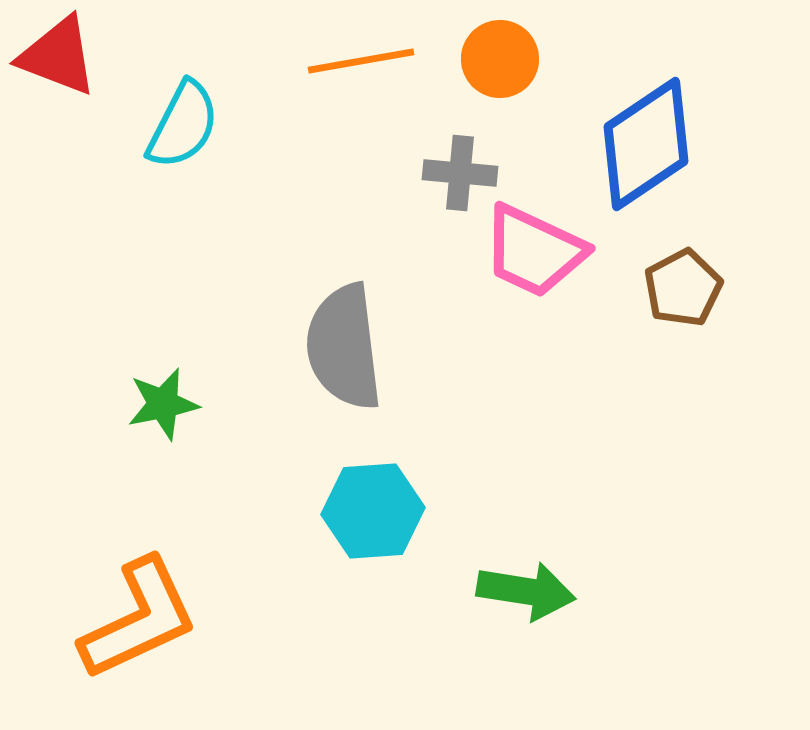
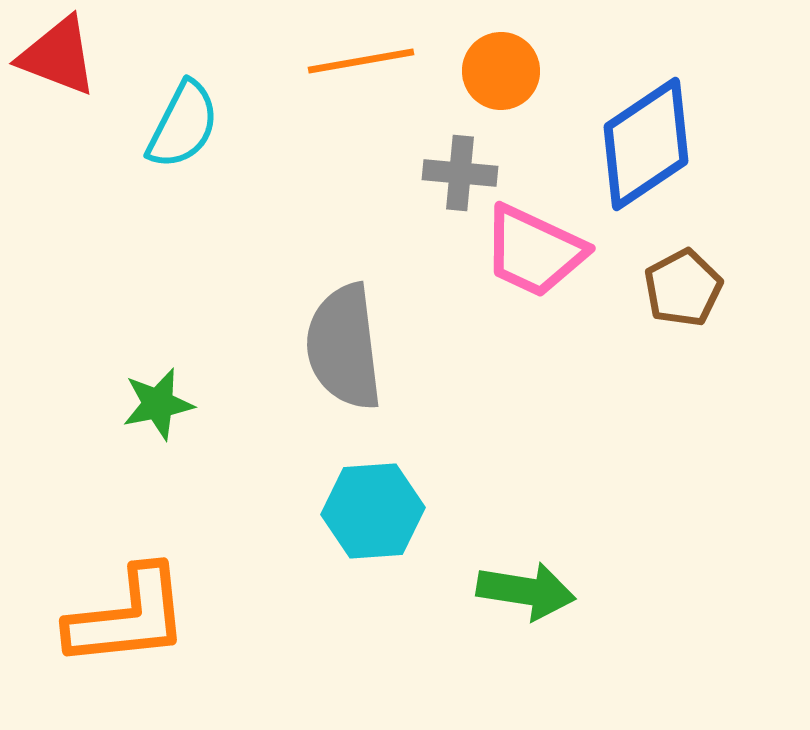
orange circle: moved 1 px right, 12 px down
green star: moved 5 px left
orange L-shape: moved 11 px left, 2 px up; rotated 19 degrees clockwise
